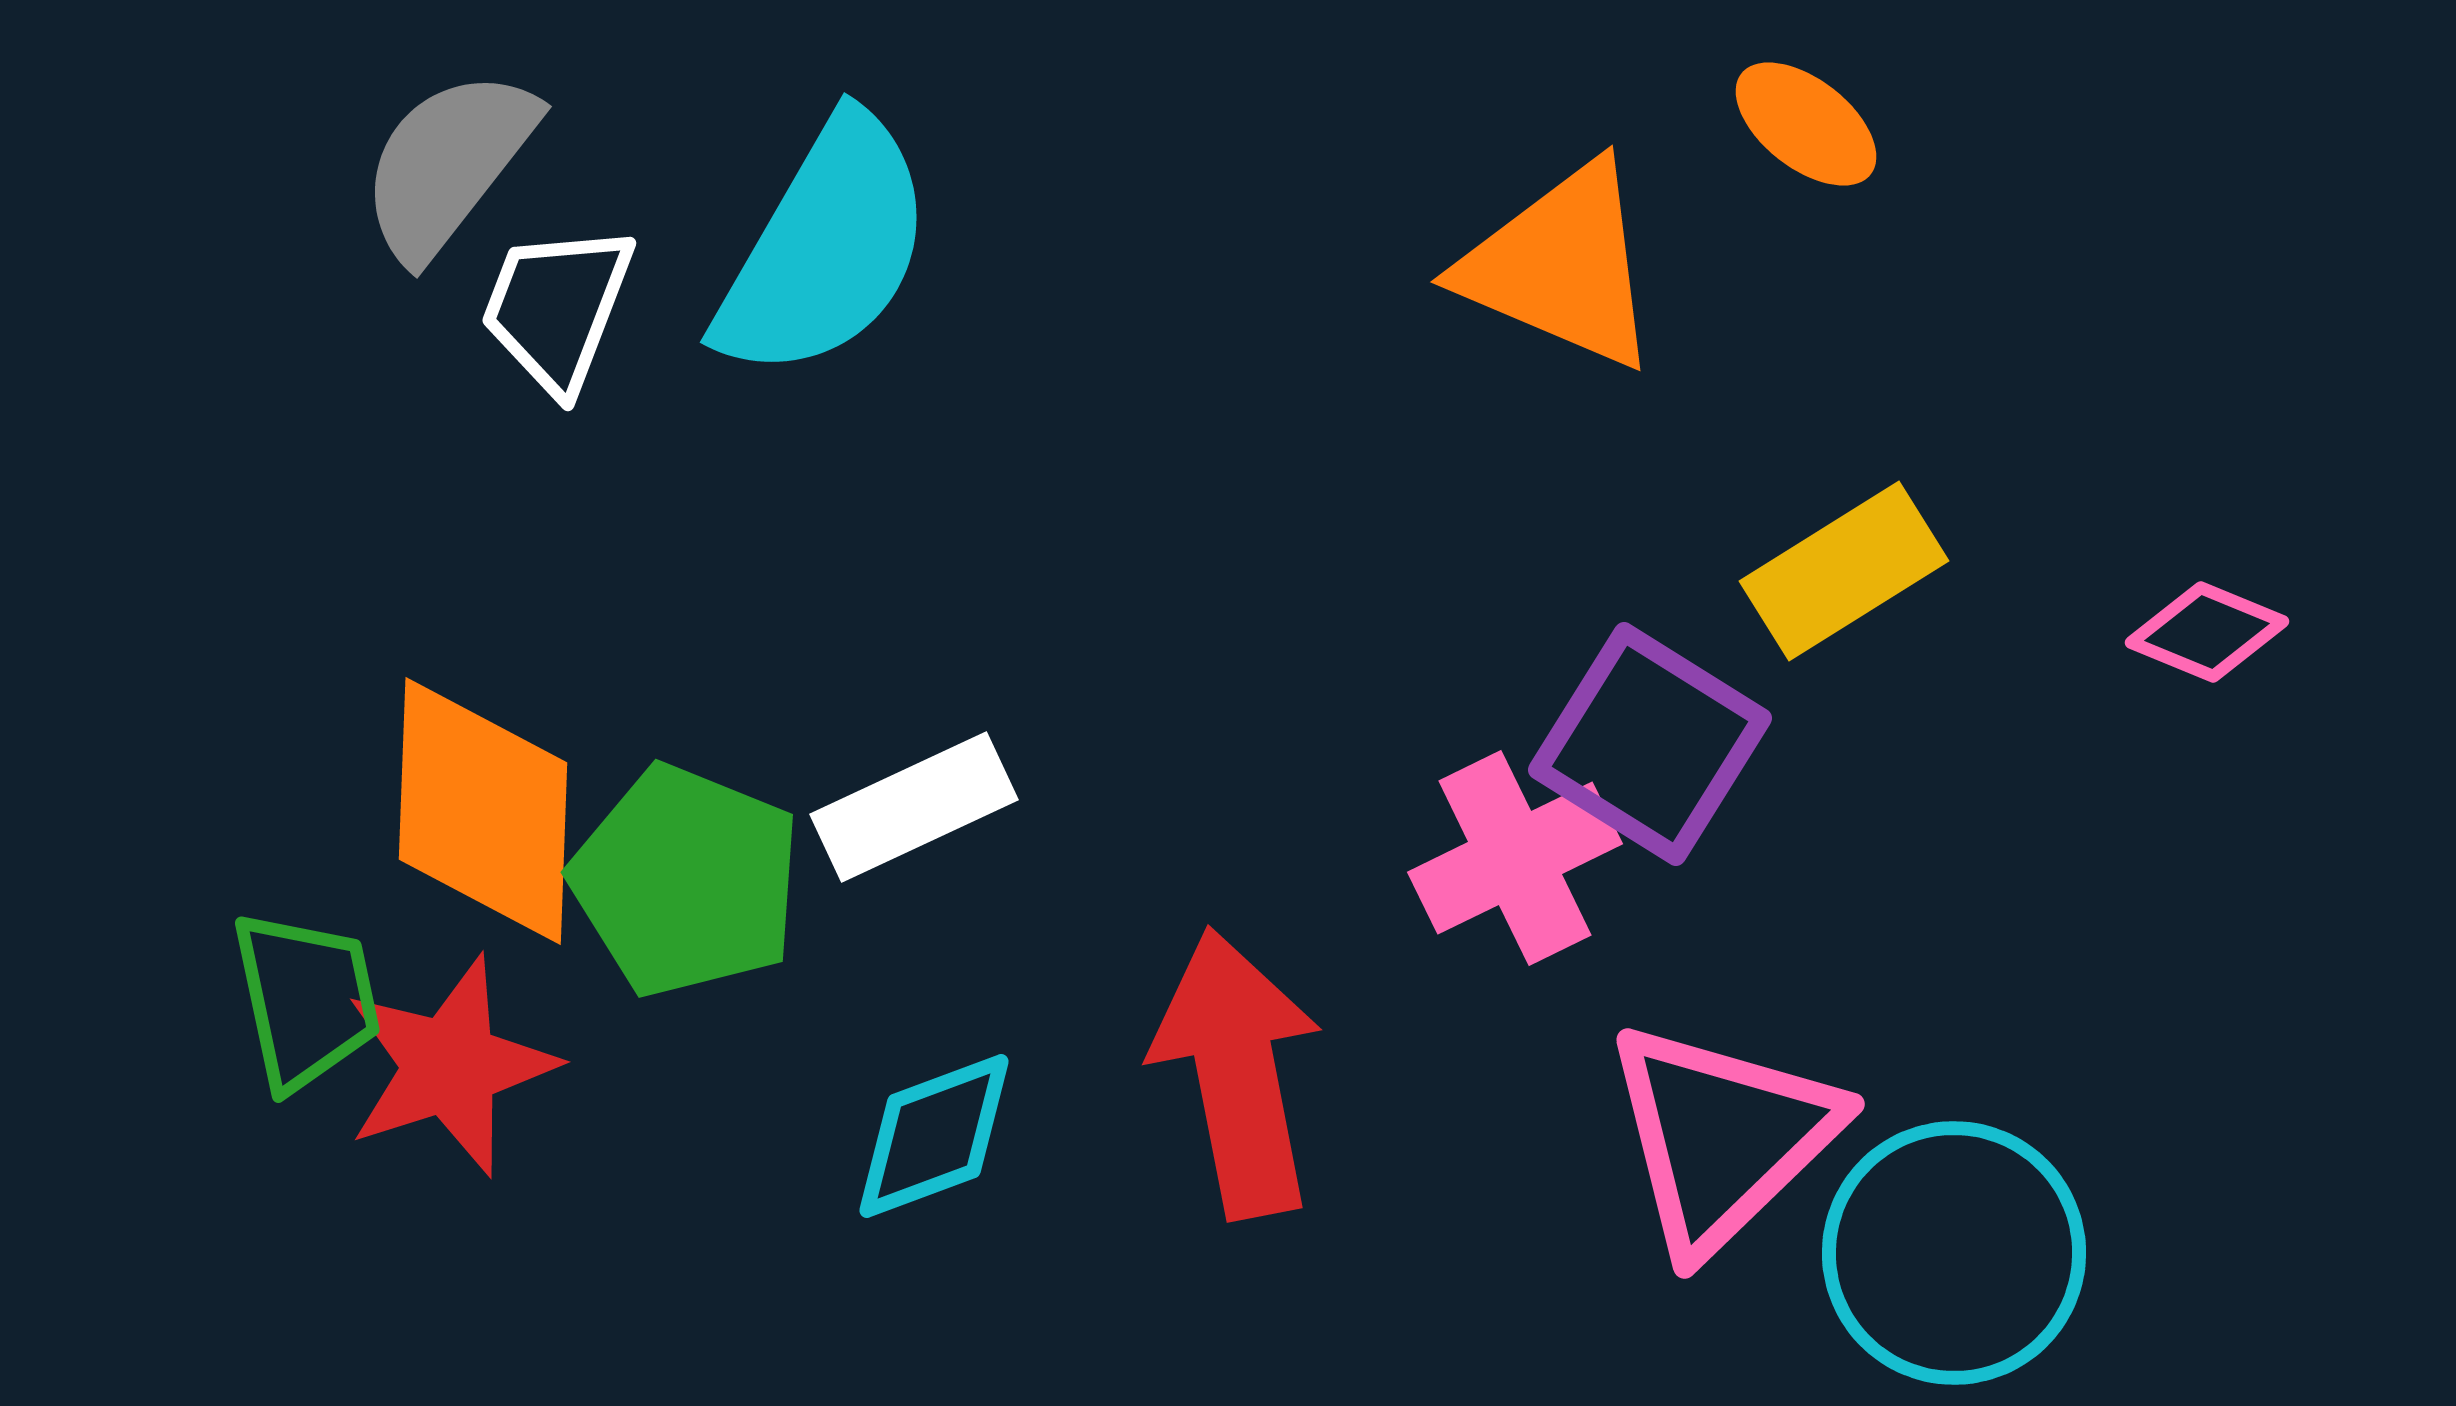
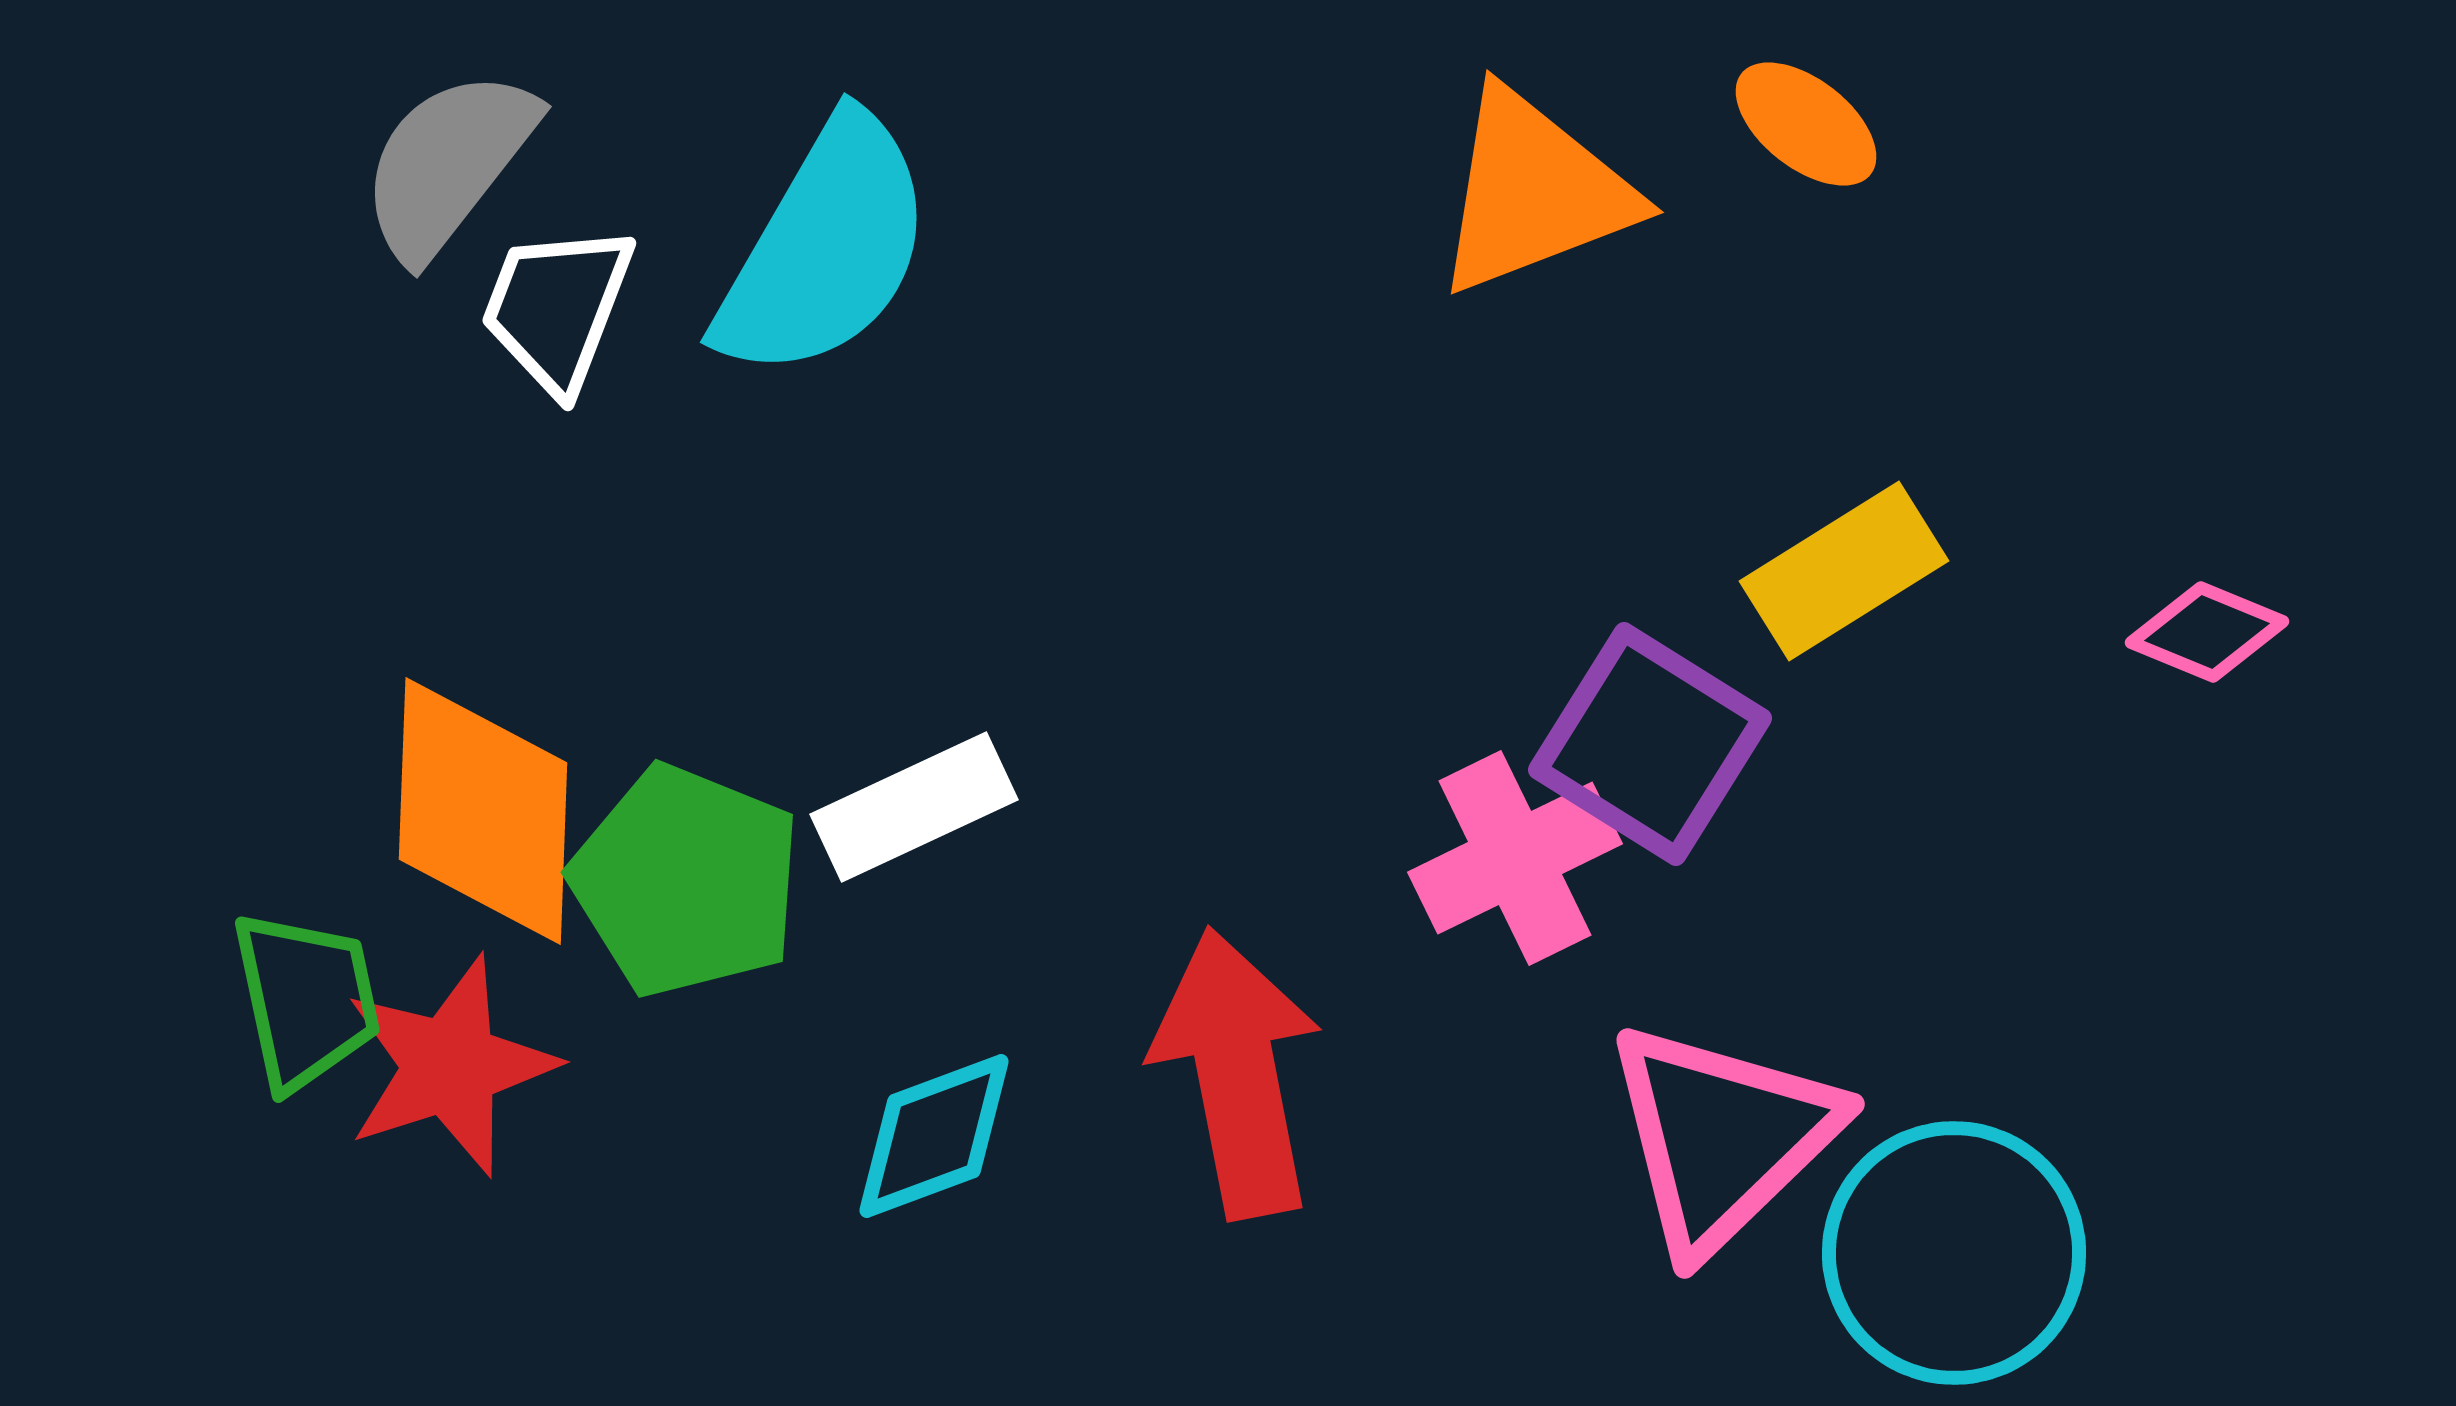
orange triangle: moved 27 px left, 74 px up; rotated 44 degrees counterclockwise
